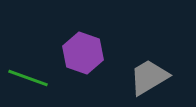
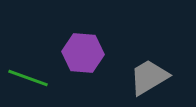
purple hexagon: rotated 15 degrees counterclockwise
